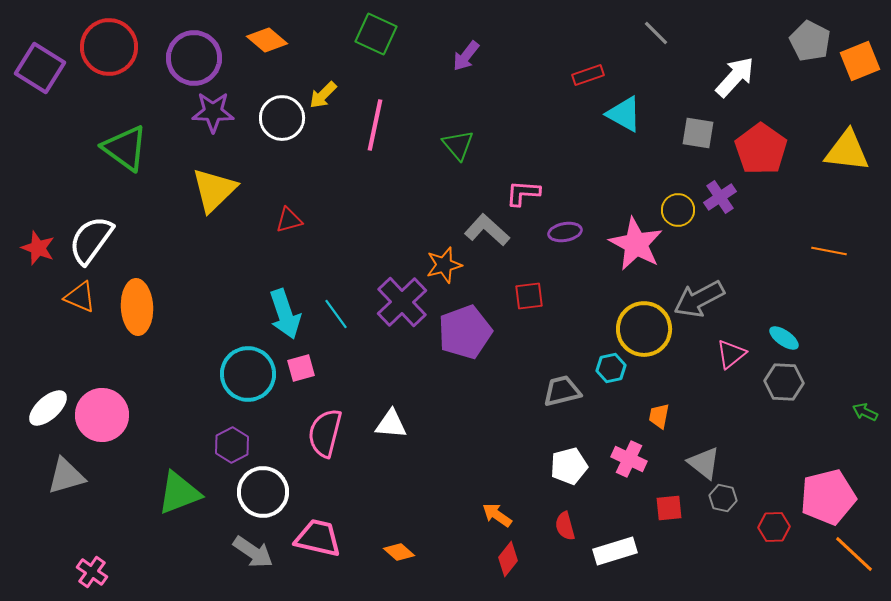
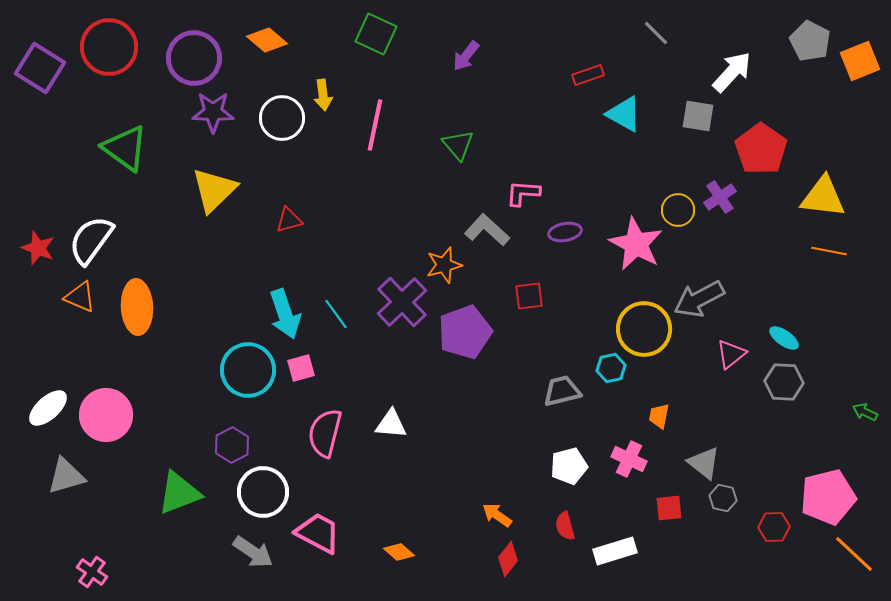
white arrow at (735, 77): moved 3 px left, 5 px up
yellow arrow at (323, 95): rotated 52 degrees counterclockwise
gray square at (698, 133): moved 17 px up
yellow triangle at (847, 151): moved 24 px left, 46 px down
cyan circle at (248, 374): moved 4 px up
pink circle at (102, 415): moved 4 px right
pink trapezoid at (318, 538): moved 5 px up; rotated 15 degrees clockwise
